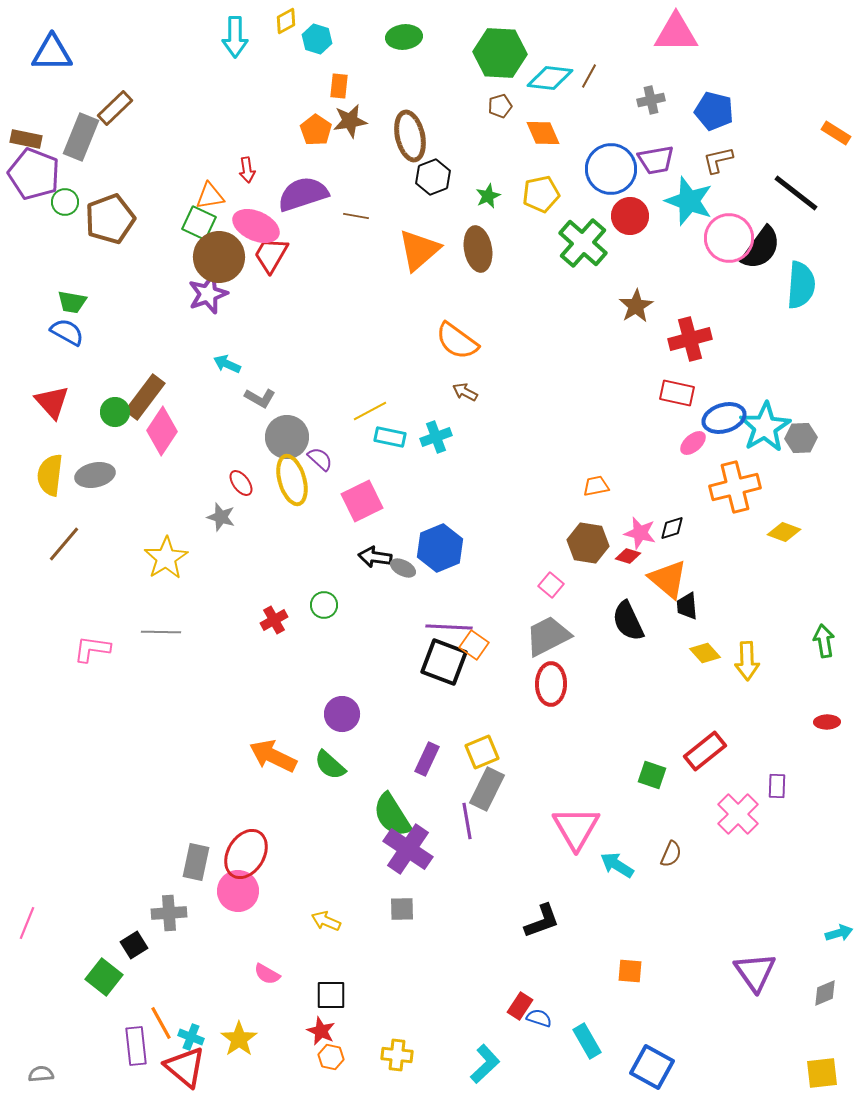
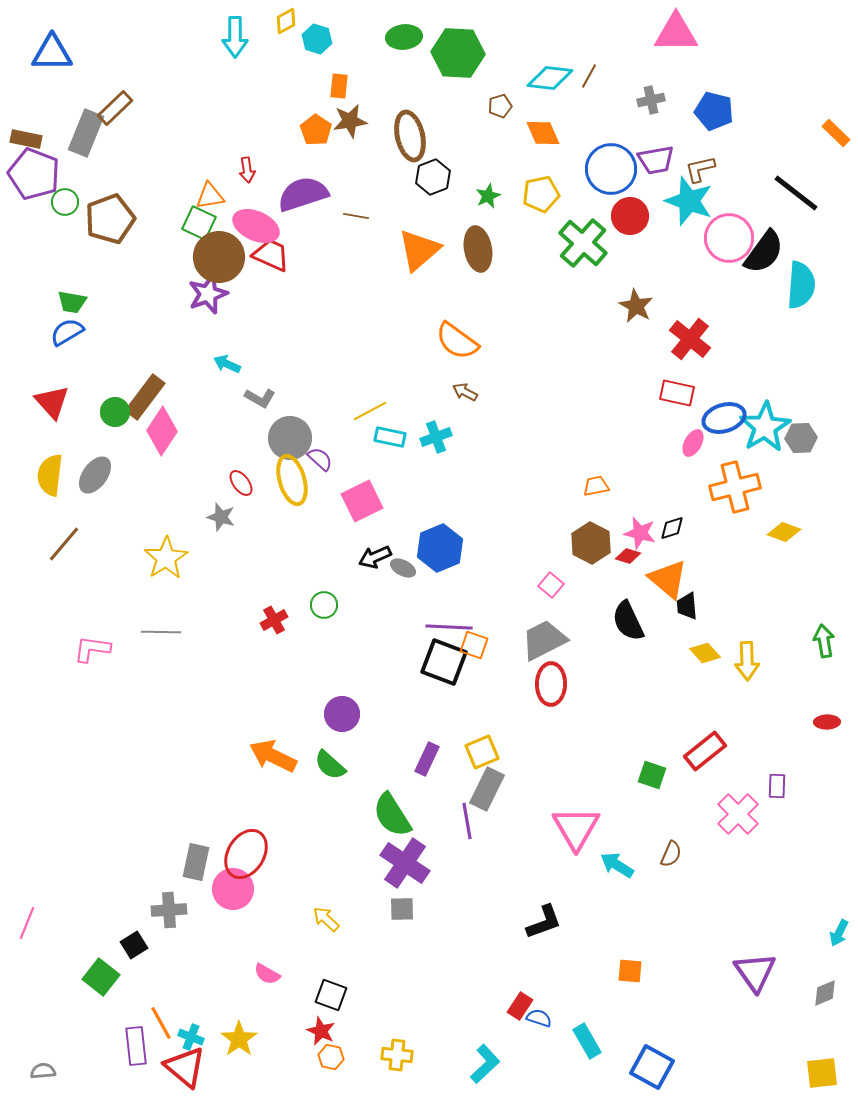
green hexagon at (500, 53): moved 42 px left
orange rectangle at (836, 133): rotated 12 degrees clockwise
gray rectangle at (81, 137): moved 5 px right, 4 px up
brown L-shape at (718, 160): moved 18 px left, 9 px down
black semicircle at (761, 248): moved 3 px right, 4 px down
red trapezoid at (271, 255): rotated 84 degrees clockwise
brown star at (636, 306): rotated 12 degrees counterclockwise
blue semicircle at (67, 332): rotated 60 degrees counterclockwise
red cross at (690, 339): rotated 36 degrees counterclockwise
gray circle at (287, 437): moved 3 px right, 1 px down
pink ellipse at (693, 443): rotated 20 degrees counterclockwise
gray ellipse at (95, 475): rotated 42 degrees counterclockwise
brown hexagon at (588, 543): moved 3 px right; rotated 18 degrees clockwise
black arrow at (375, 557): rotated 32 degrees counterclockwise
gray trapezoid at (548, 636): moved 4 px left, 4 px down
orange square at (474, 645): rotated 16 degrees counterclockwise
purple cross at (408, 849): moved 3 px left, 14 px down
pink circle at (238, 891): moved 5 px left, 2 px up
gray cross at (169, 913): moved 3 px up
yellow arrow at (326, 921): moved 2 px up; rotated 20 degrees clockwise
black L-shape at (542, 921): moved 2 px right, 1 px down
cyan arrow at (839, 933): rotated 132 degrees clockwise
green square at (104, 977): moved 3 px left
black square at (331, 995): rotated 20 degrees clockwise
gray semicircle at (41, 1074): moved 2 px right, 3 px up
